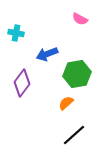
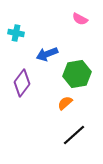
orange semicircle: moved 1 px left
